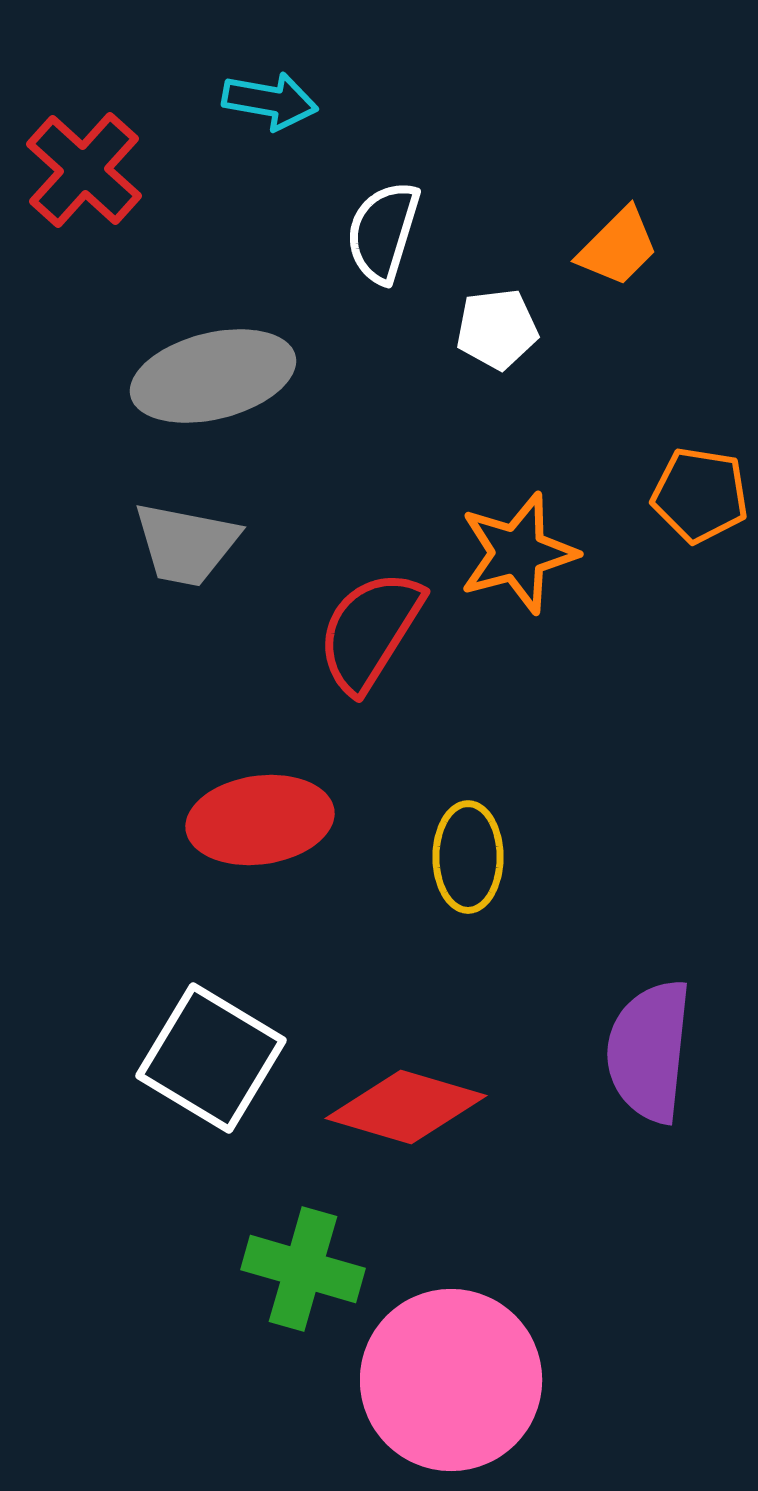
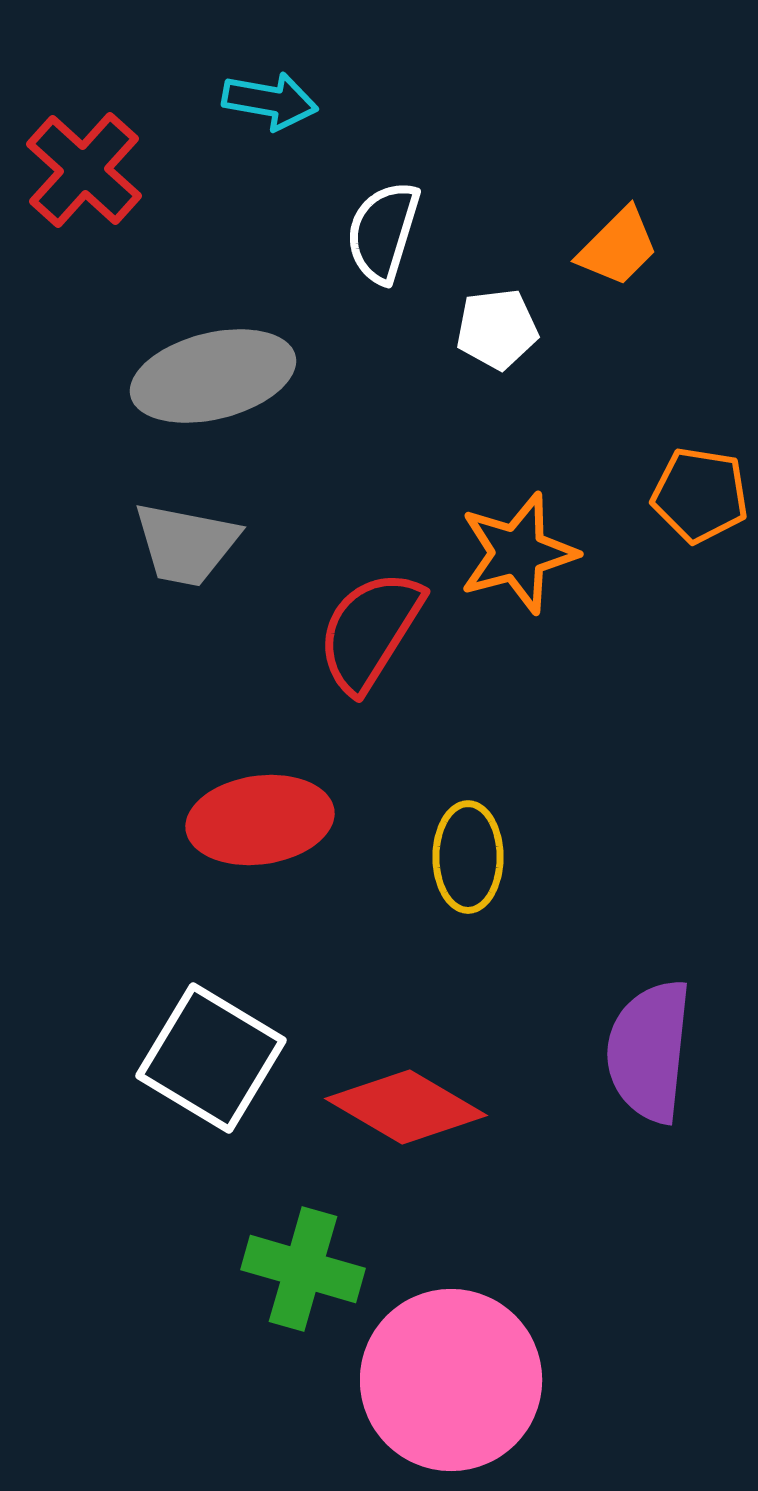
red diamond: rotated 14 degrees clockwise
